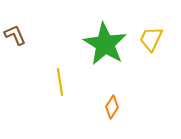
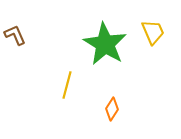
yellow trapezoid: moved 2 px right, 7 px up; rotated 132 degrees clockwise
yellow line: moved 7 px right, 3 px down; rotated 24 degrees clockwise
orange diamond: moved 2 px down
